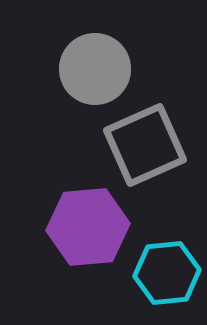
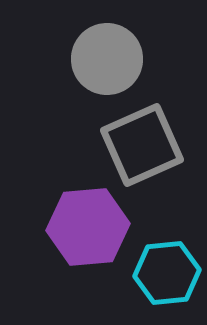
gray circle: moved 12 px right, 10 px up
gray square: moved 3 px left
